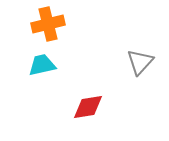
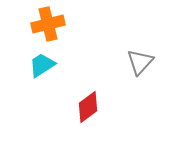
cyan trapezoid: rotated 20 degrees counterclockwise
red diamond: rotated 28 degrees counterclockwise
